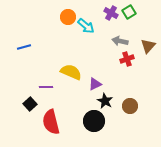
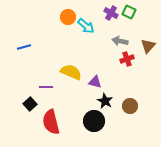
green square: rotated 32 degrees counterclockwise
purple triangle: moved 2 px up; rotated 40 degrees clockwise
